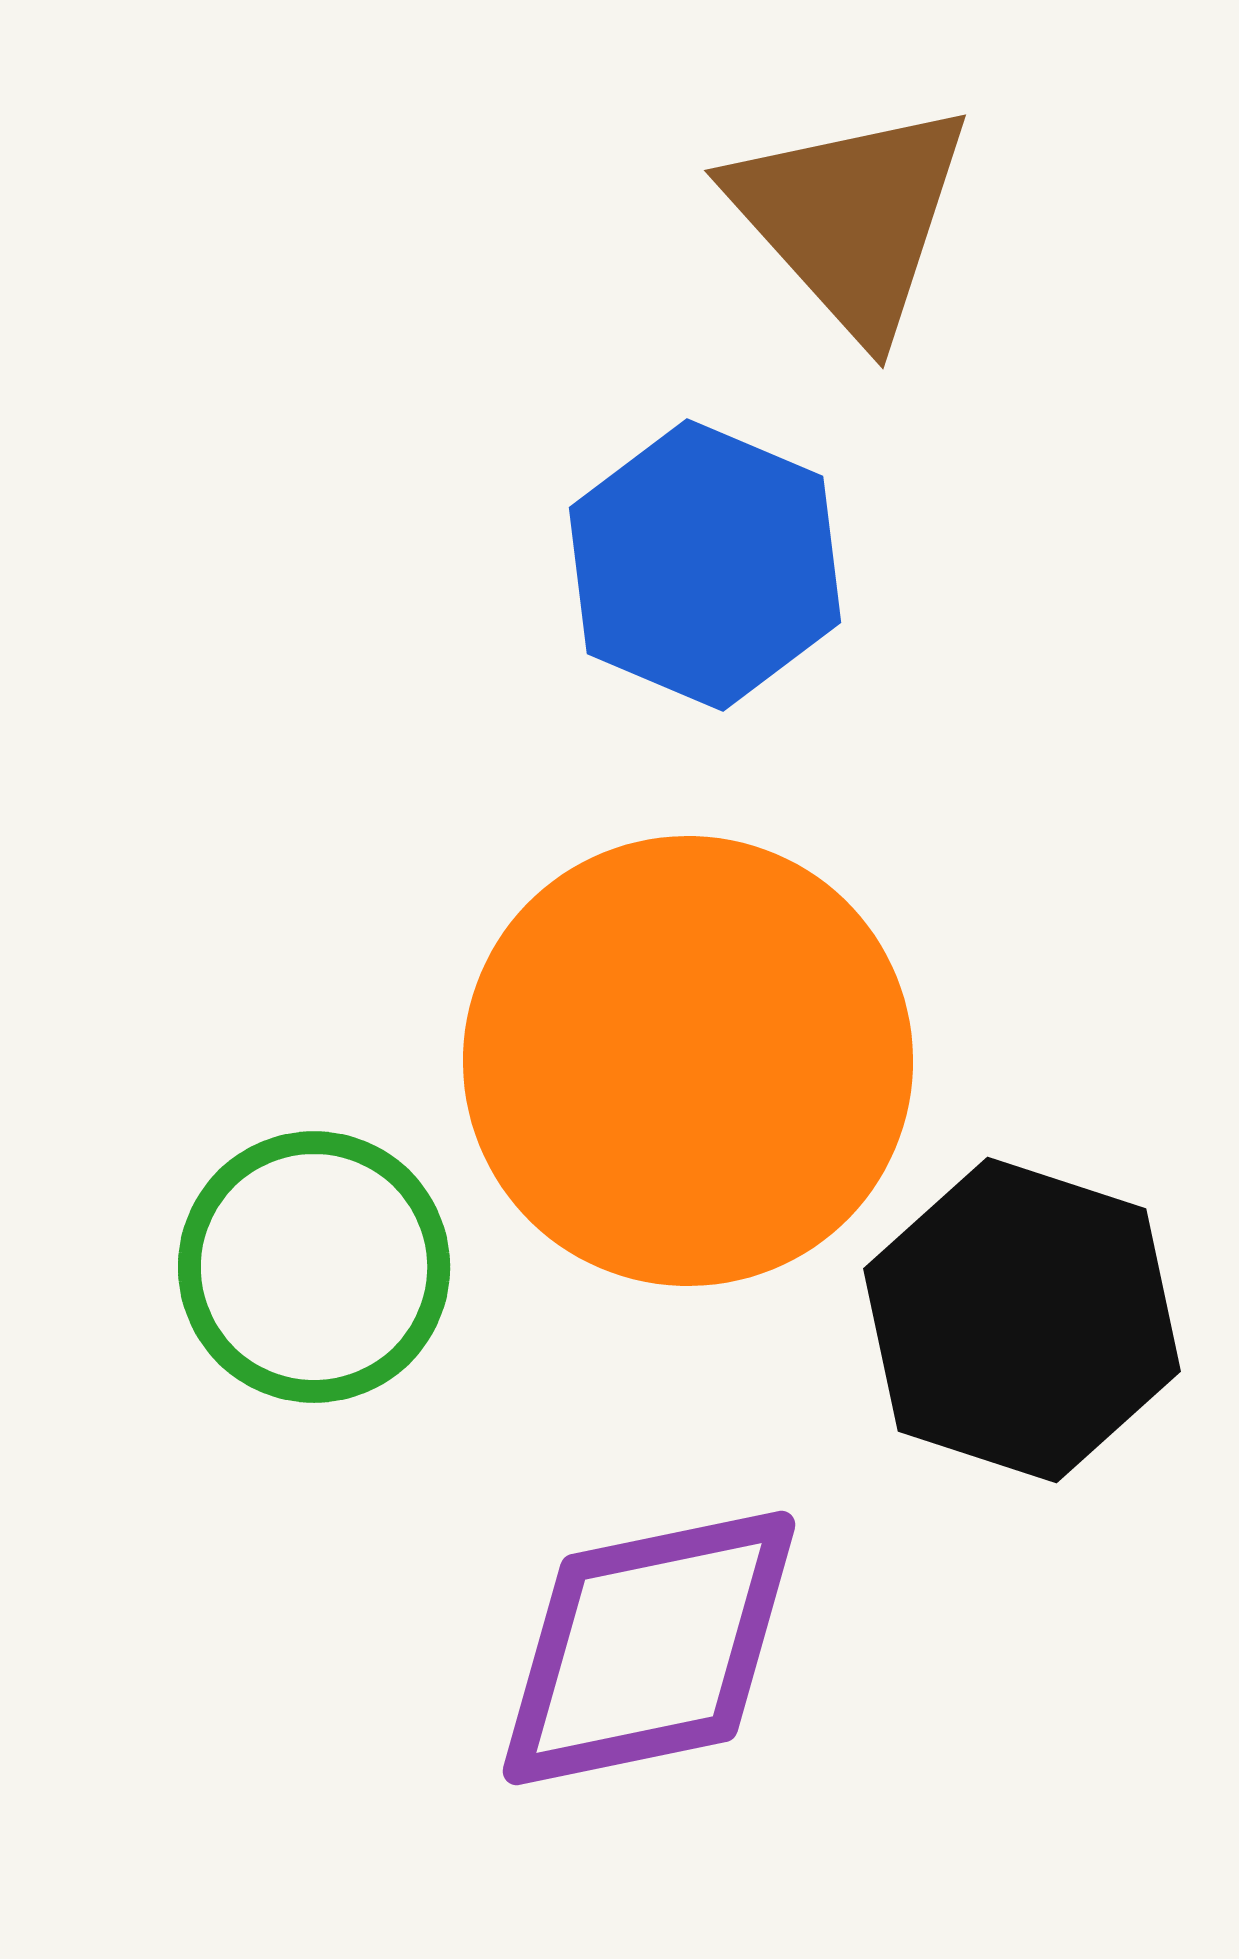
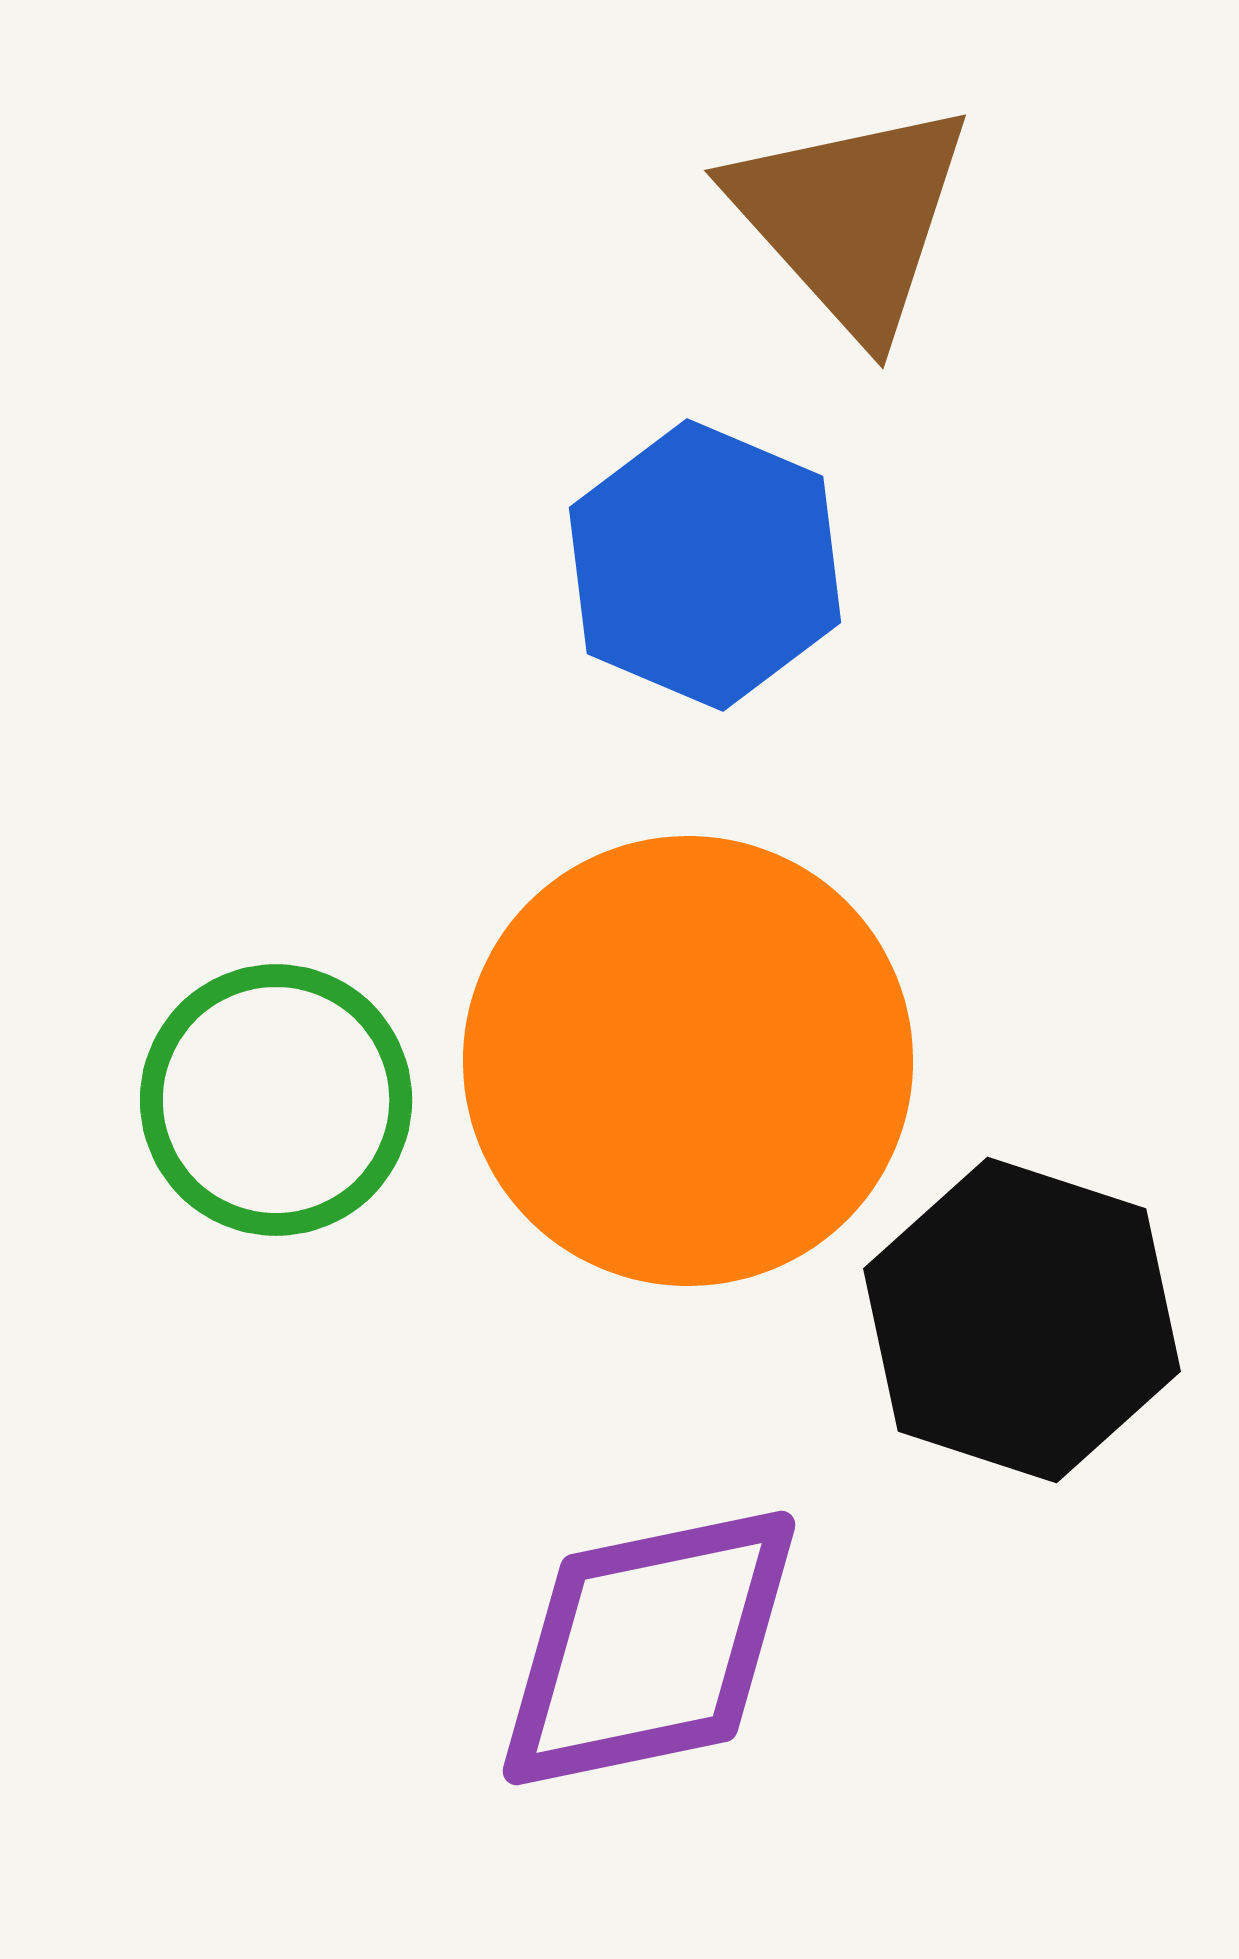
green circle: moved 38 px left, 167 px up
